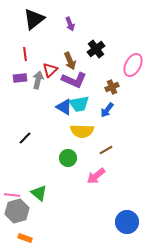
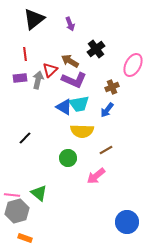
brown arrow: rotated 144 degrees clockwise
